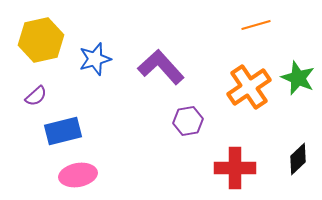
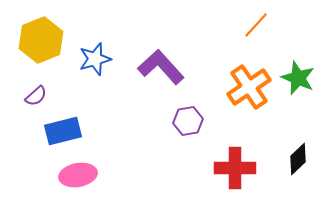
orange line: rotated 32 degrees counterclockwise
yellow hexagon: rotated 9 degrees counterclockwise
